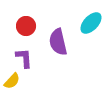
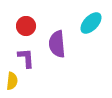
purple semicircle: moved 1 px left, 2 px down; rotated 8 degrees clockwise
purple L-shape: moved 2 px right
yellow semicircle: rotated 36 degrees counterclockwise
